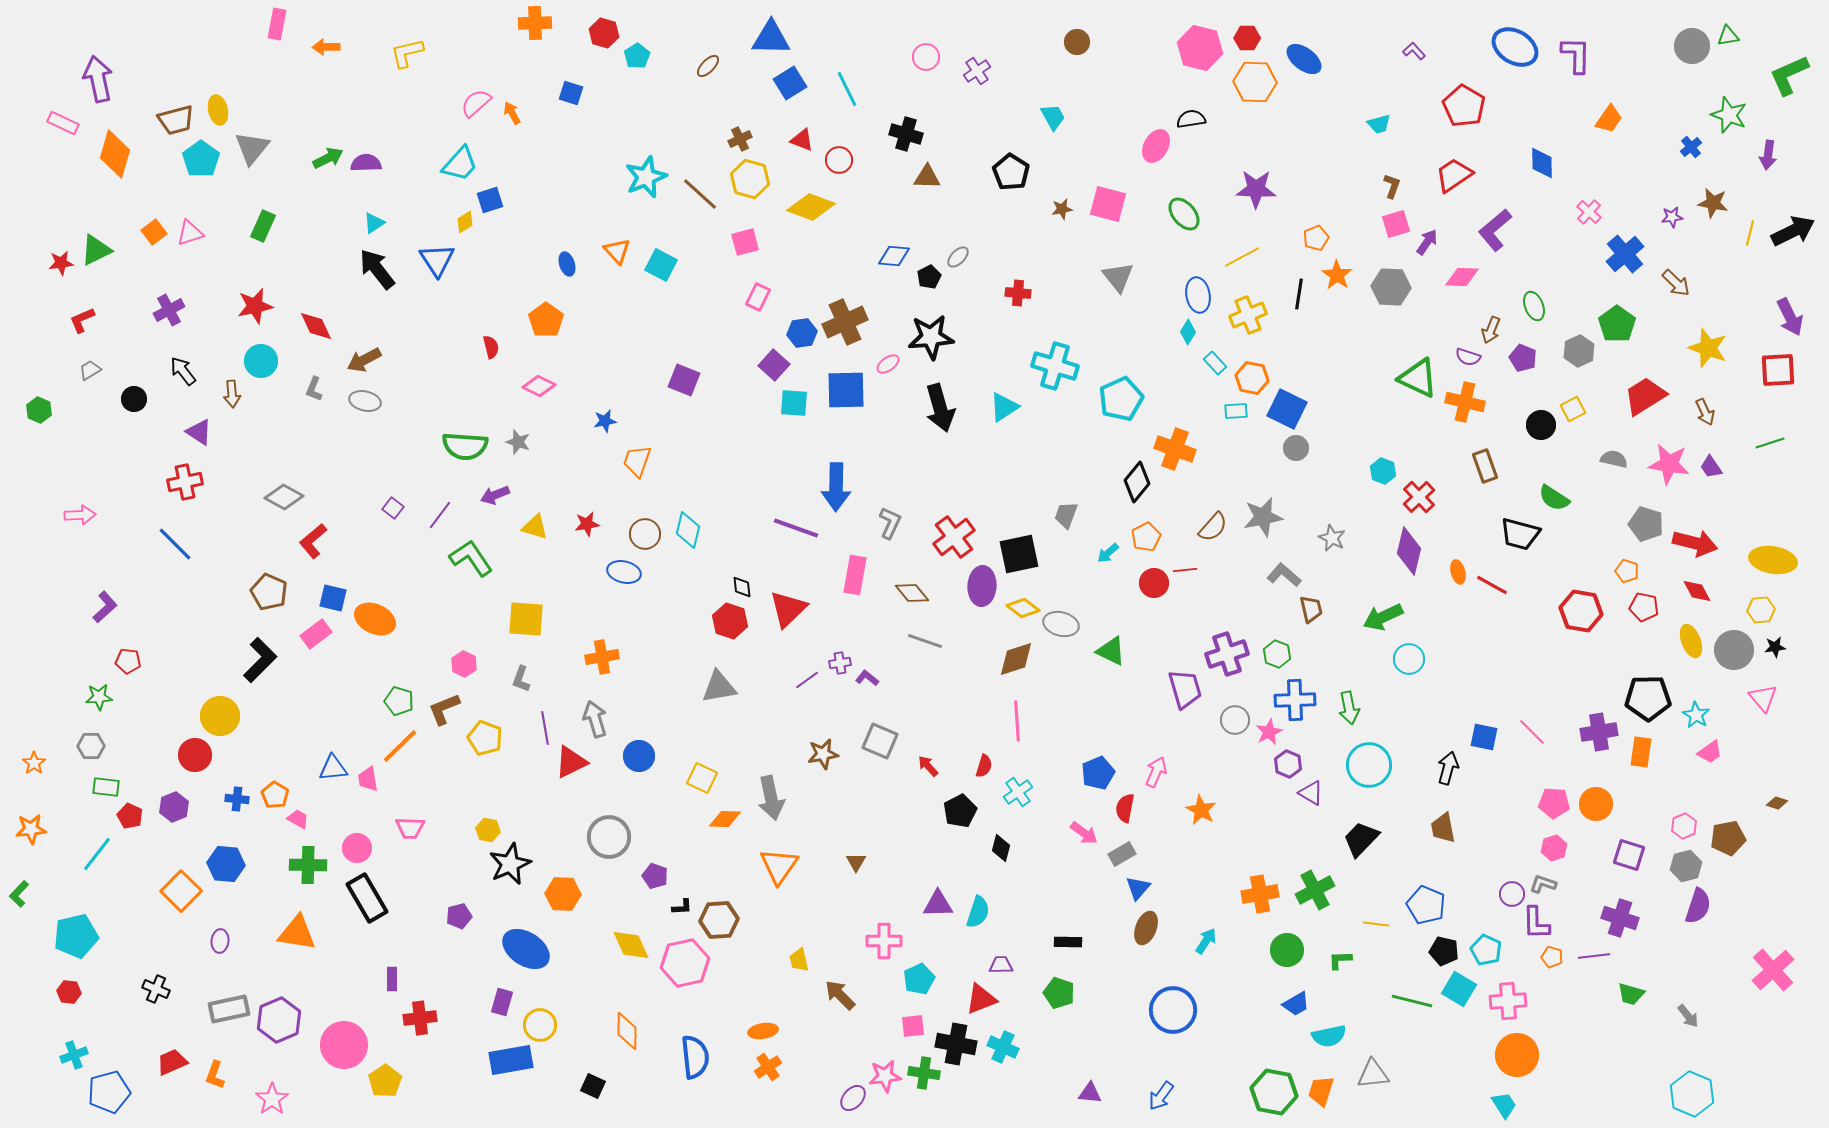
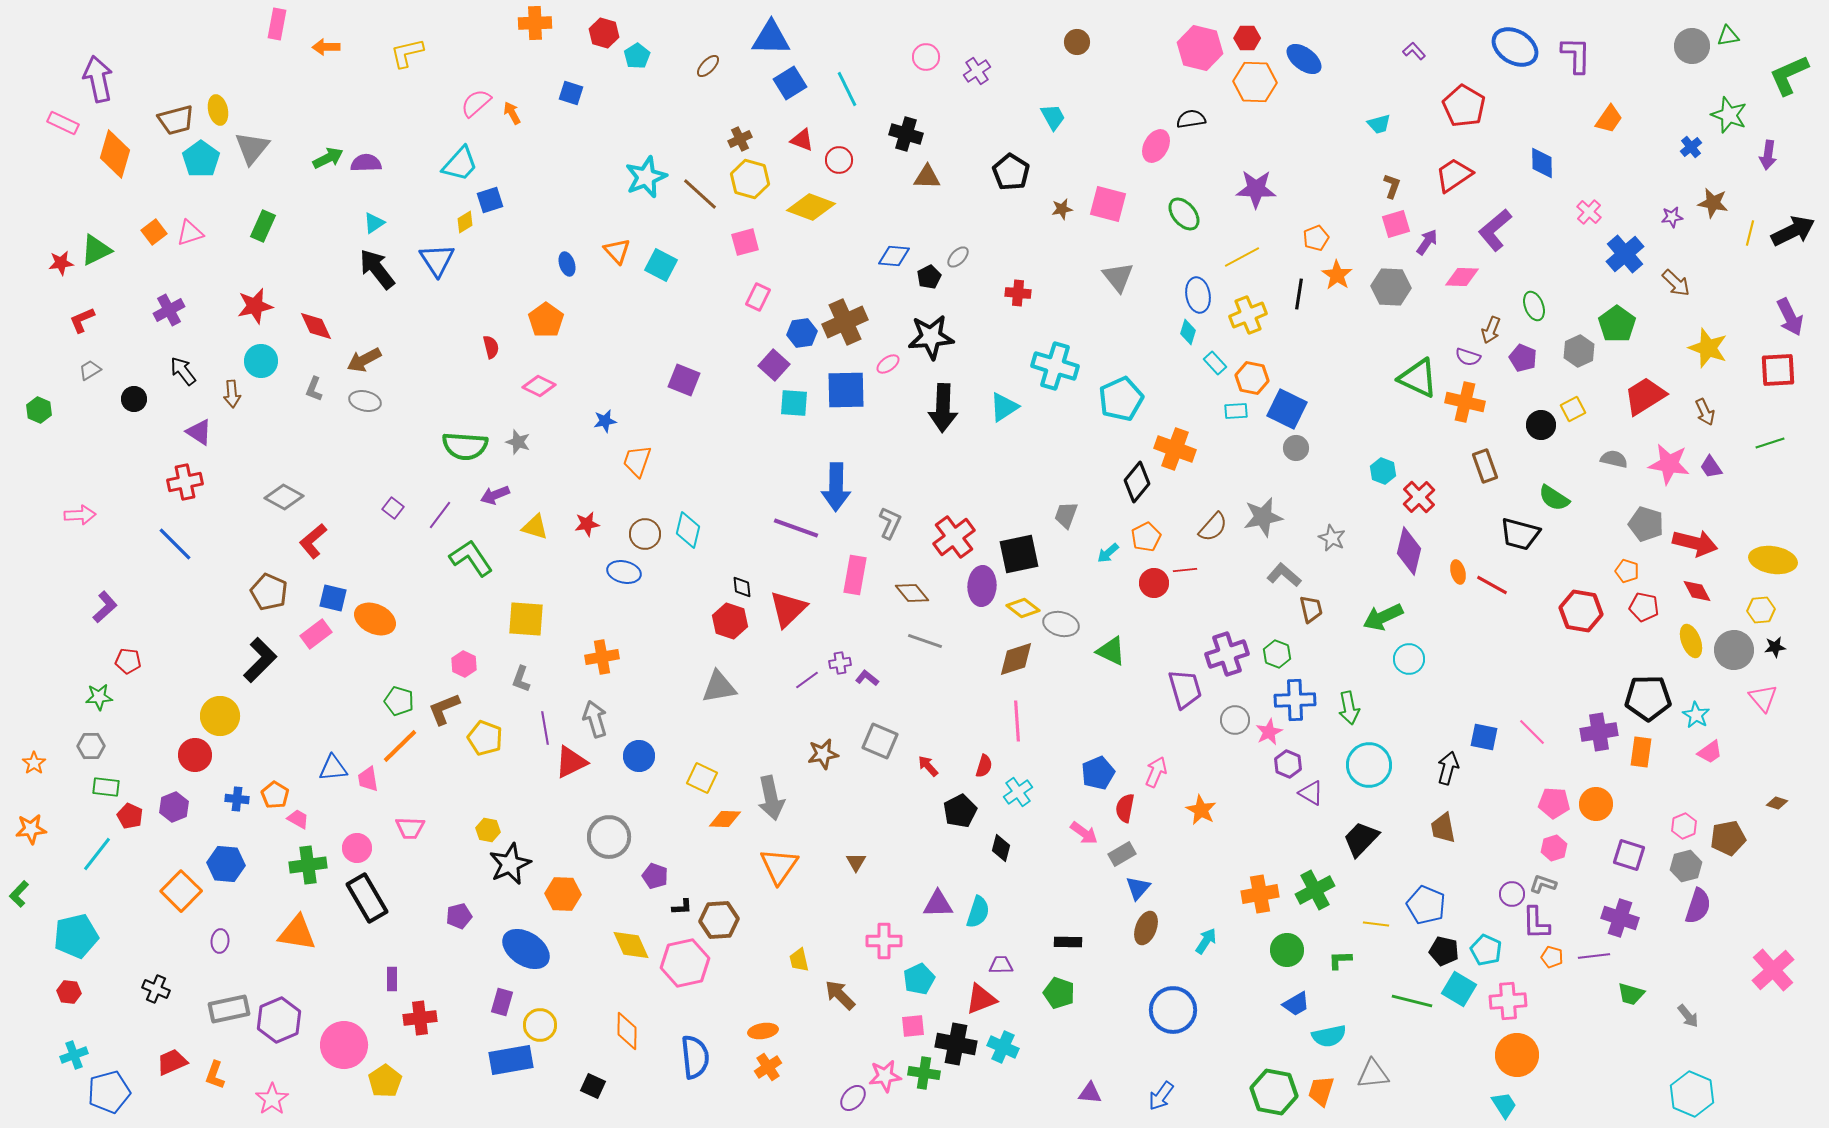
cyan diamond at (1188, 332): rotated 15 degrees counterclockwise
black arrow at (940, 408): moved 3 px right; rotated 18 degrees clockwise
green cross at (308, 865): rotated 9 degrees counterclockwise
